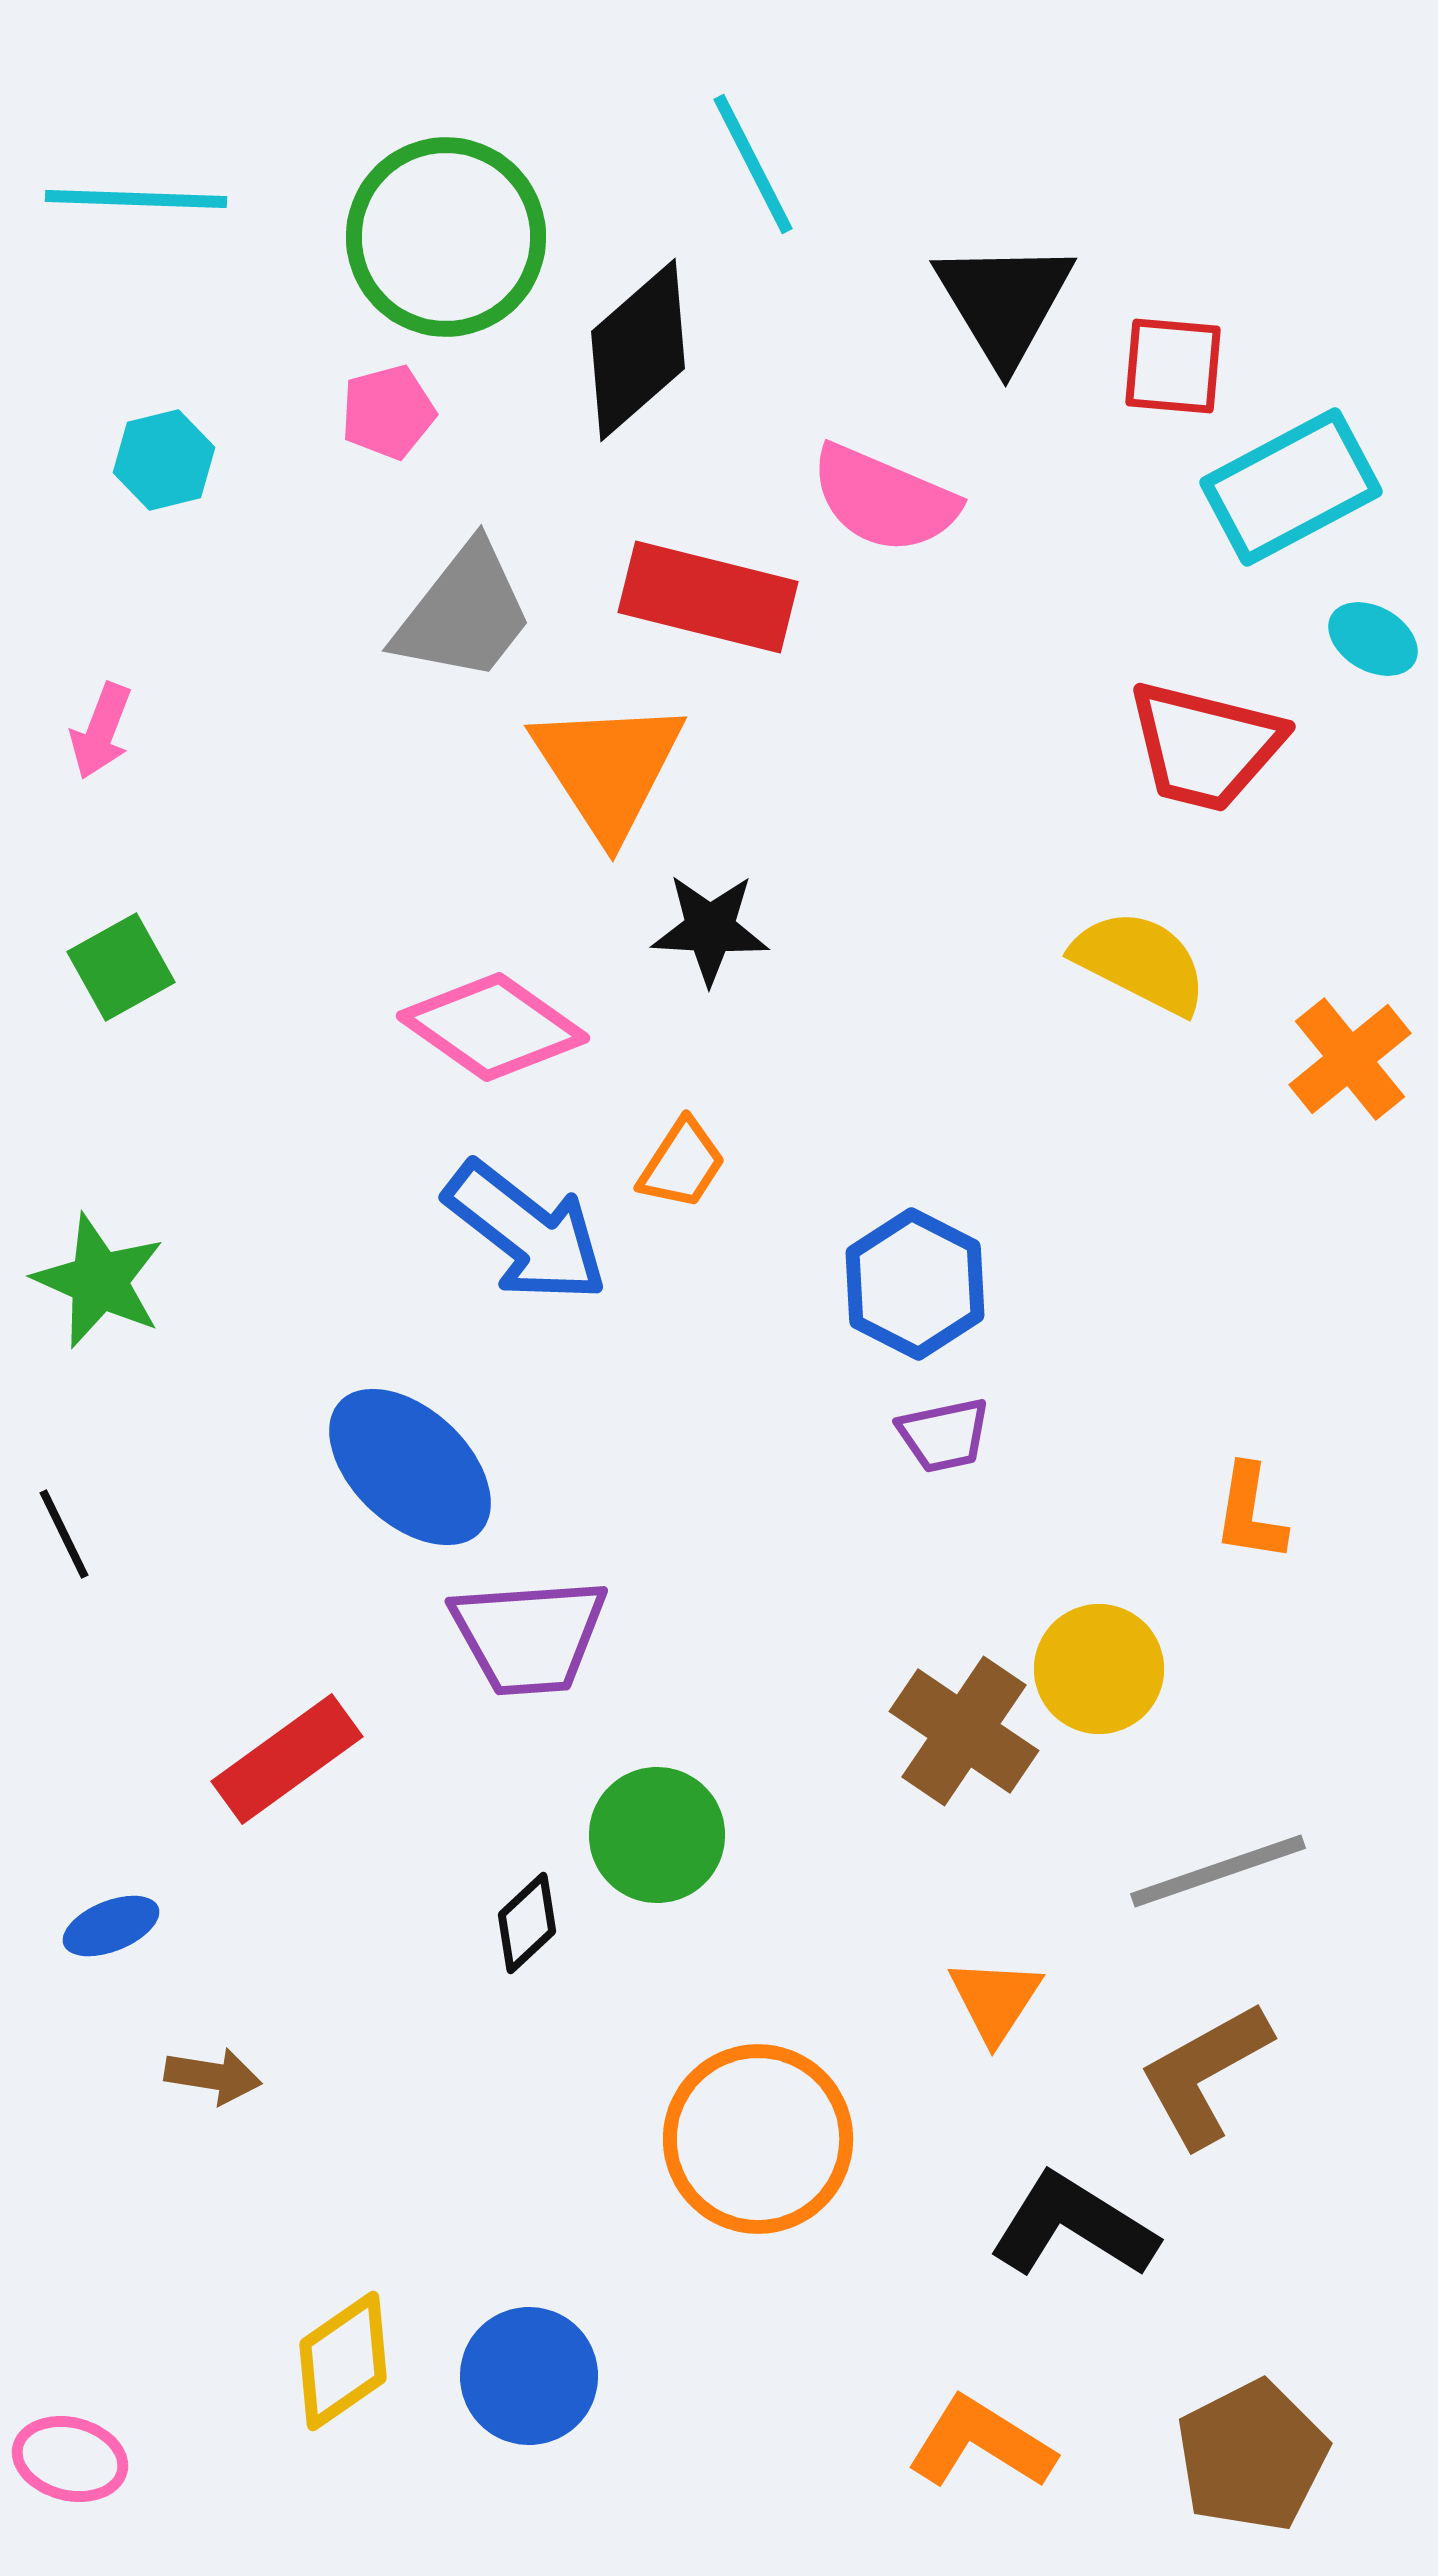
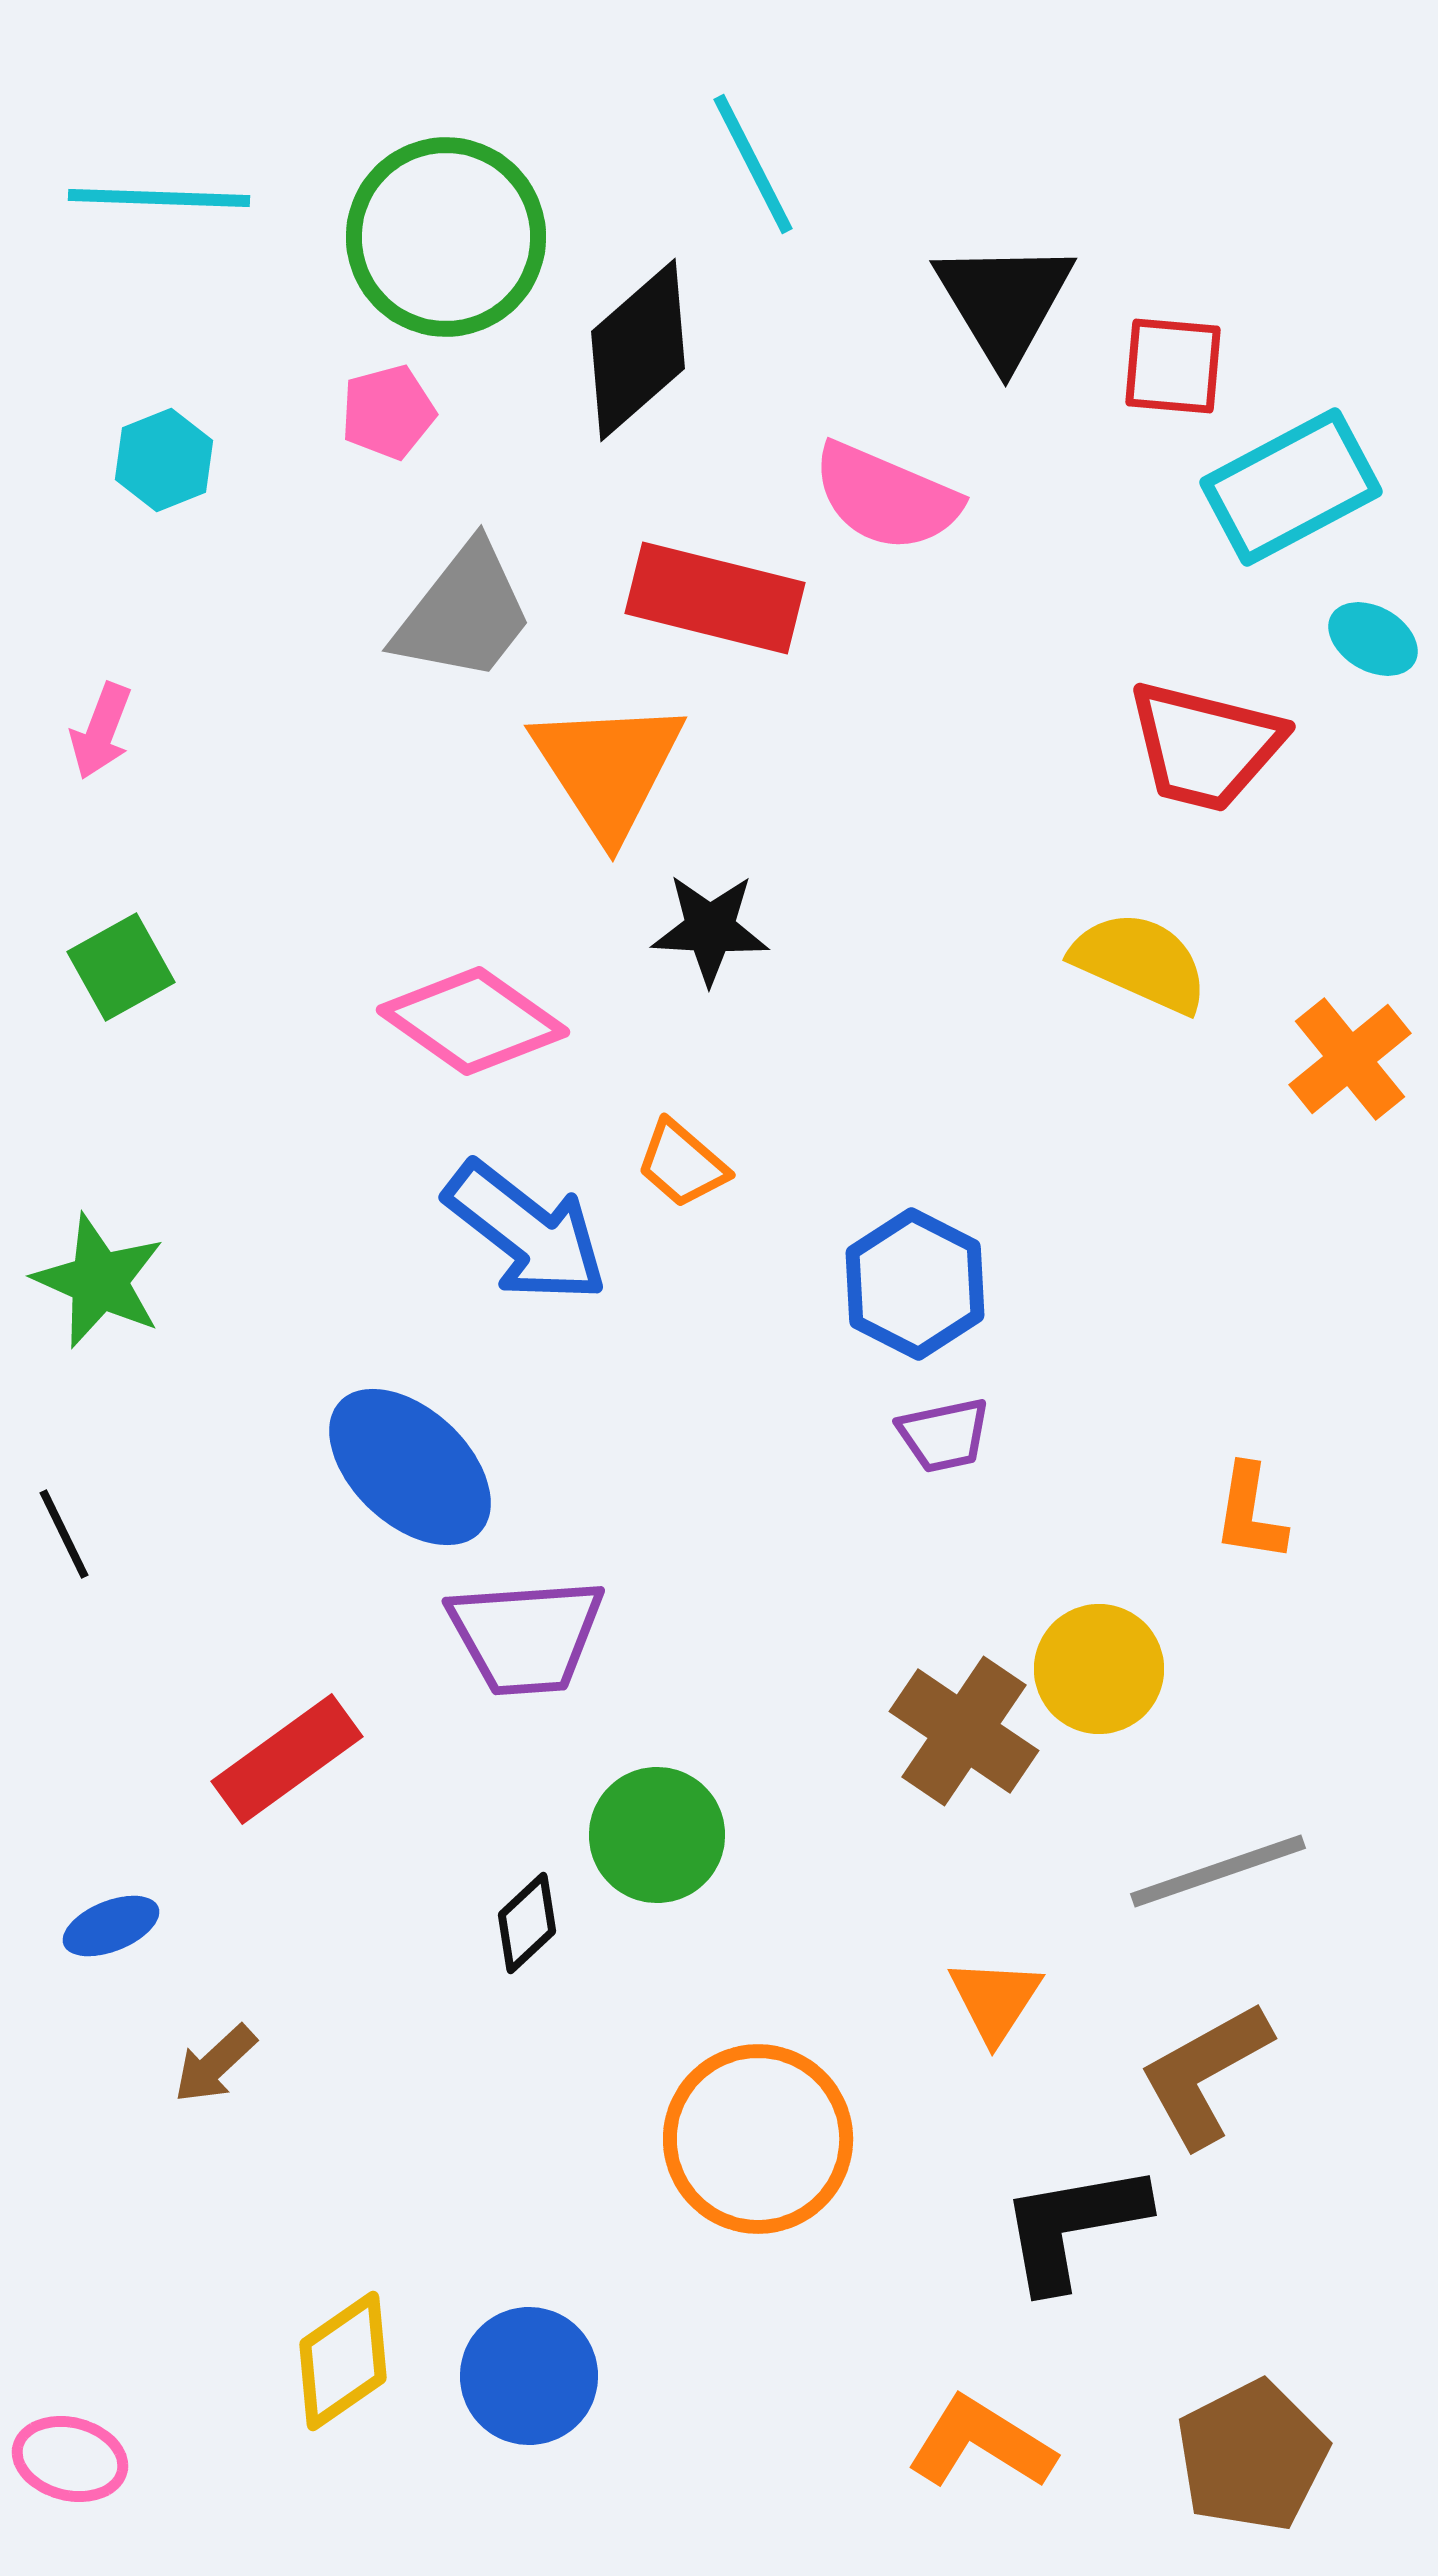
cyan line at (136, 199): moved 23 px right, 1 px up
cyan hexagon at (164, 460): rotated 8 degrees counterclockwise
pink semicircle at (884, 499): moved 2 px right, 2 px up
red rectangle at (708, 597): moved 7 px right, 1 px down
yellow semicircle at (1140, 962): rotated 3 degrees counterclockwise
pink diamond at (493, 1027): moved 20 px left, 6 px up
orange trapezoid at (682, 1164): rotated 98 degrees clockwise
purple trapezoid at (529, 1636): moved 3 px left
brown arrow at (213, 2076): moved 2 px right, 12 px up; rotated 128 degrees clockwise
black L-shape at (1073, 2226): rotated 42 degrees counterclockwise
